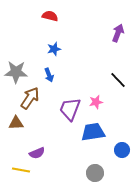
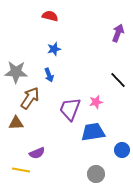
gray circle: moved 1 px right, 1 px down
